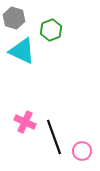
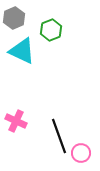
gray hexagon: rotated 20 degrees clockwise
pink cross: moved 9 px left, 1 px up
black line: moved 5 px right, 1 px up
pink circle: moved 1 px left, 2 px down
